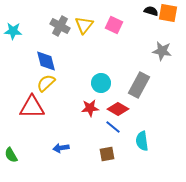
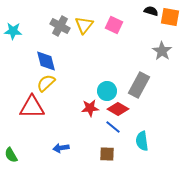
orange square: moved 2 px right, 4 px down
gray star: rotated 24 degrees clockwise
cyan circle: moved 6 px right, 8 px down
brown square: rotated 14 degrees clockwise
